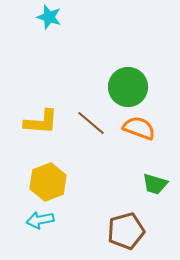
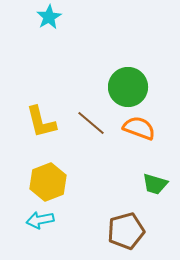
cyan star: rotated 25 degrees clockwise
yellow L-shape: rotated 72 degrees clockwise
